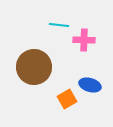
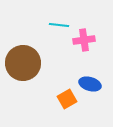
pink cross: rotated 10 degrees counterclockwise
brown circle: moved 11 px left, 4 px up
blue ellipse: moved 1 px up
